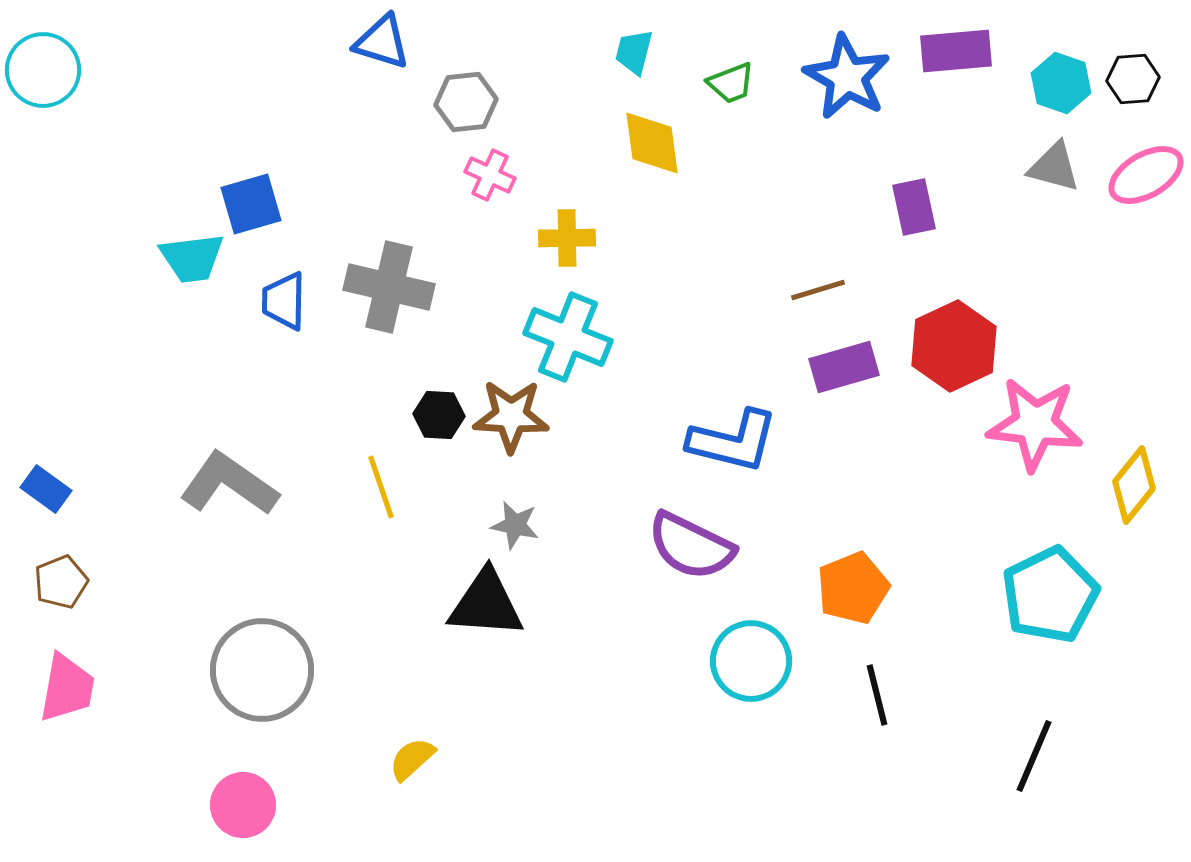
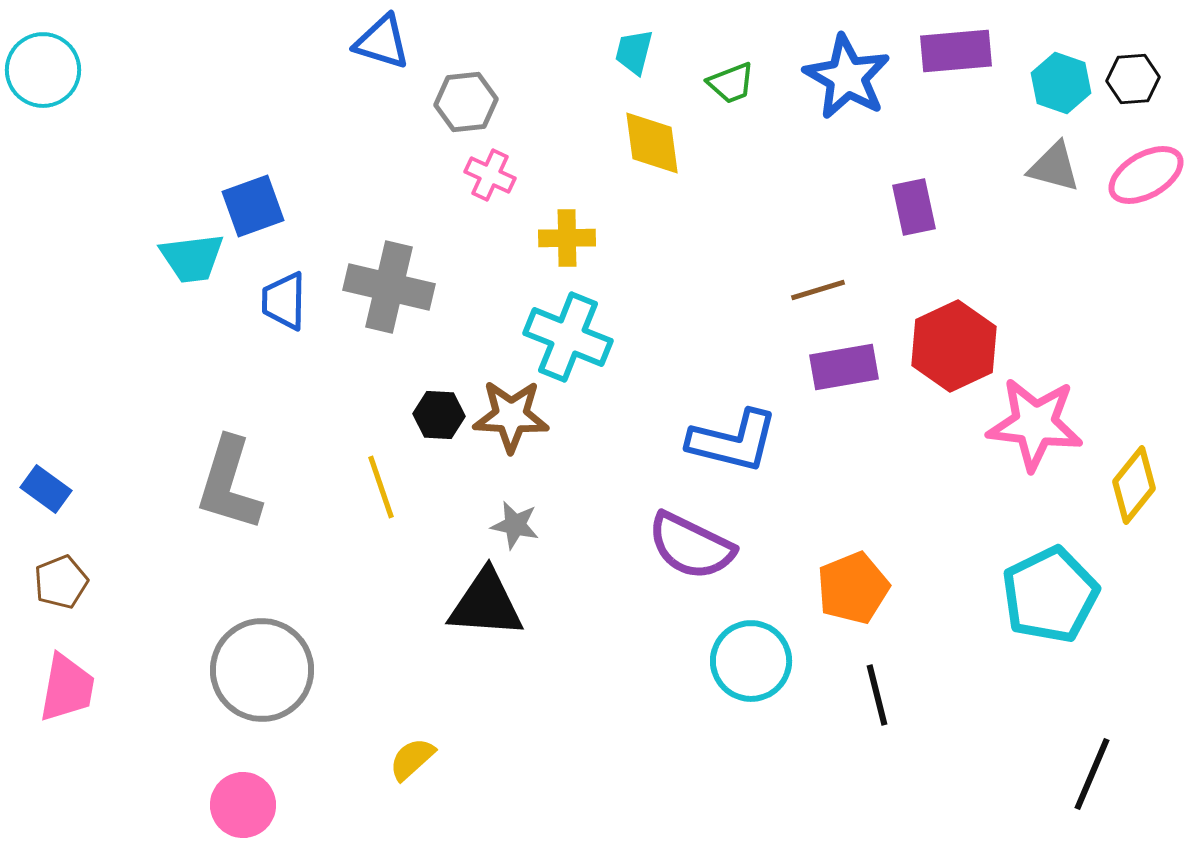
blue square at (251, 204): moved 2 px right, 2 px down; rotated 4 degrees counterclockwise
purple rectangle at (844, 367): rotated 6 degrees clockwise
gray L-shape at (229, 484): rotated 108 degrees counterclockwise
black line at (1034, 756): moved 58 px right, 18 px down
